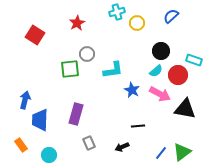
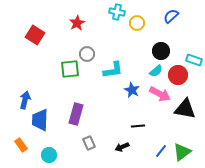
cyan cross: rotated 28 degrees clockwise
blue line: moved 2 px up
